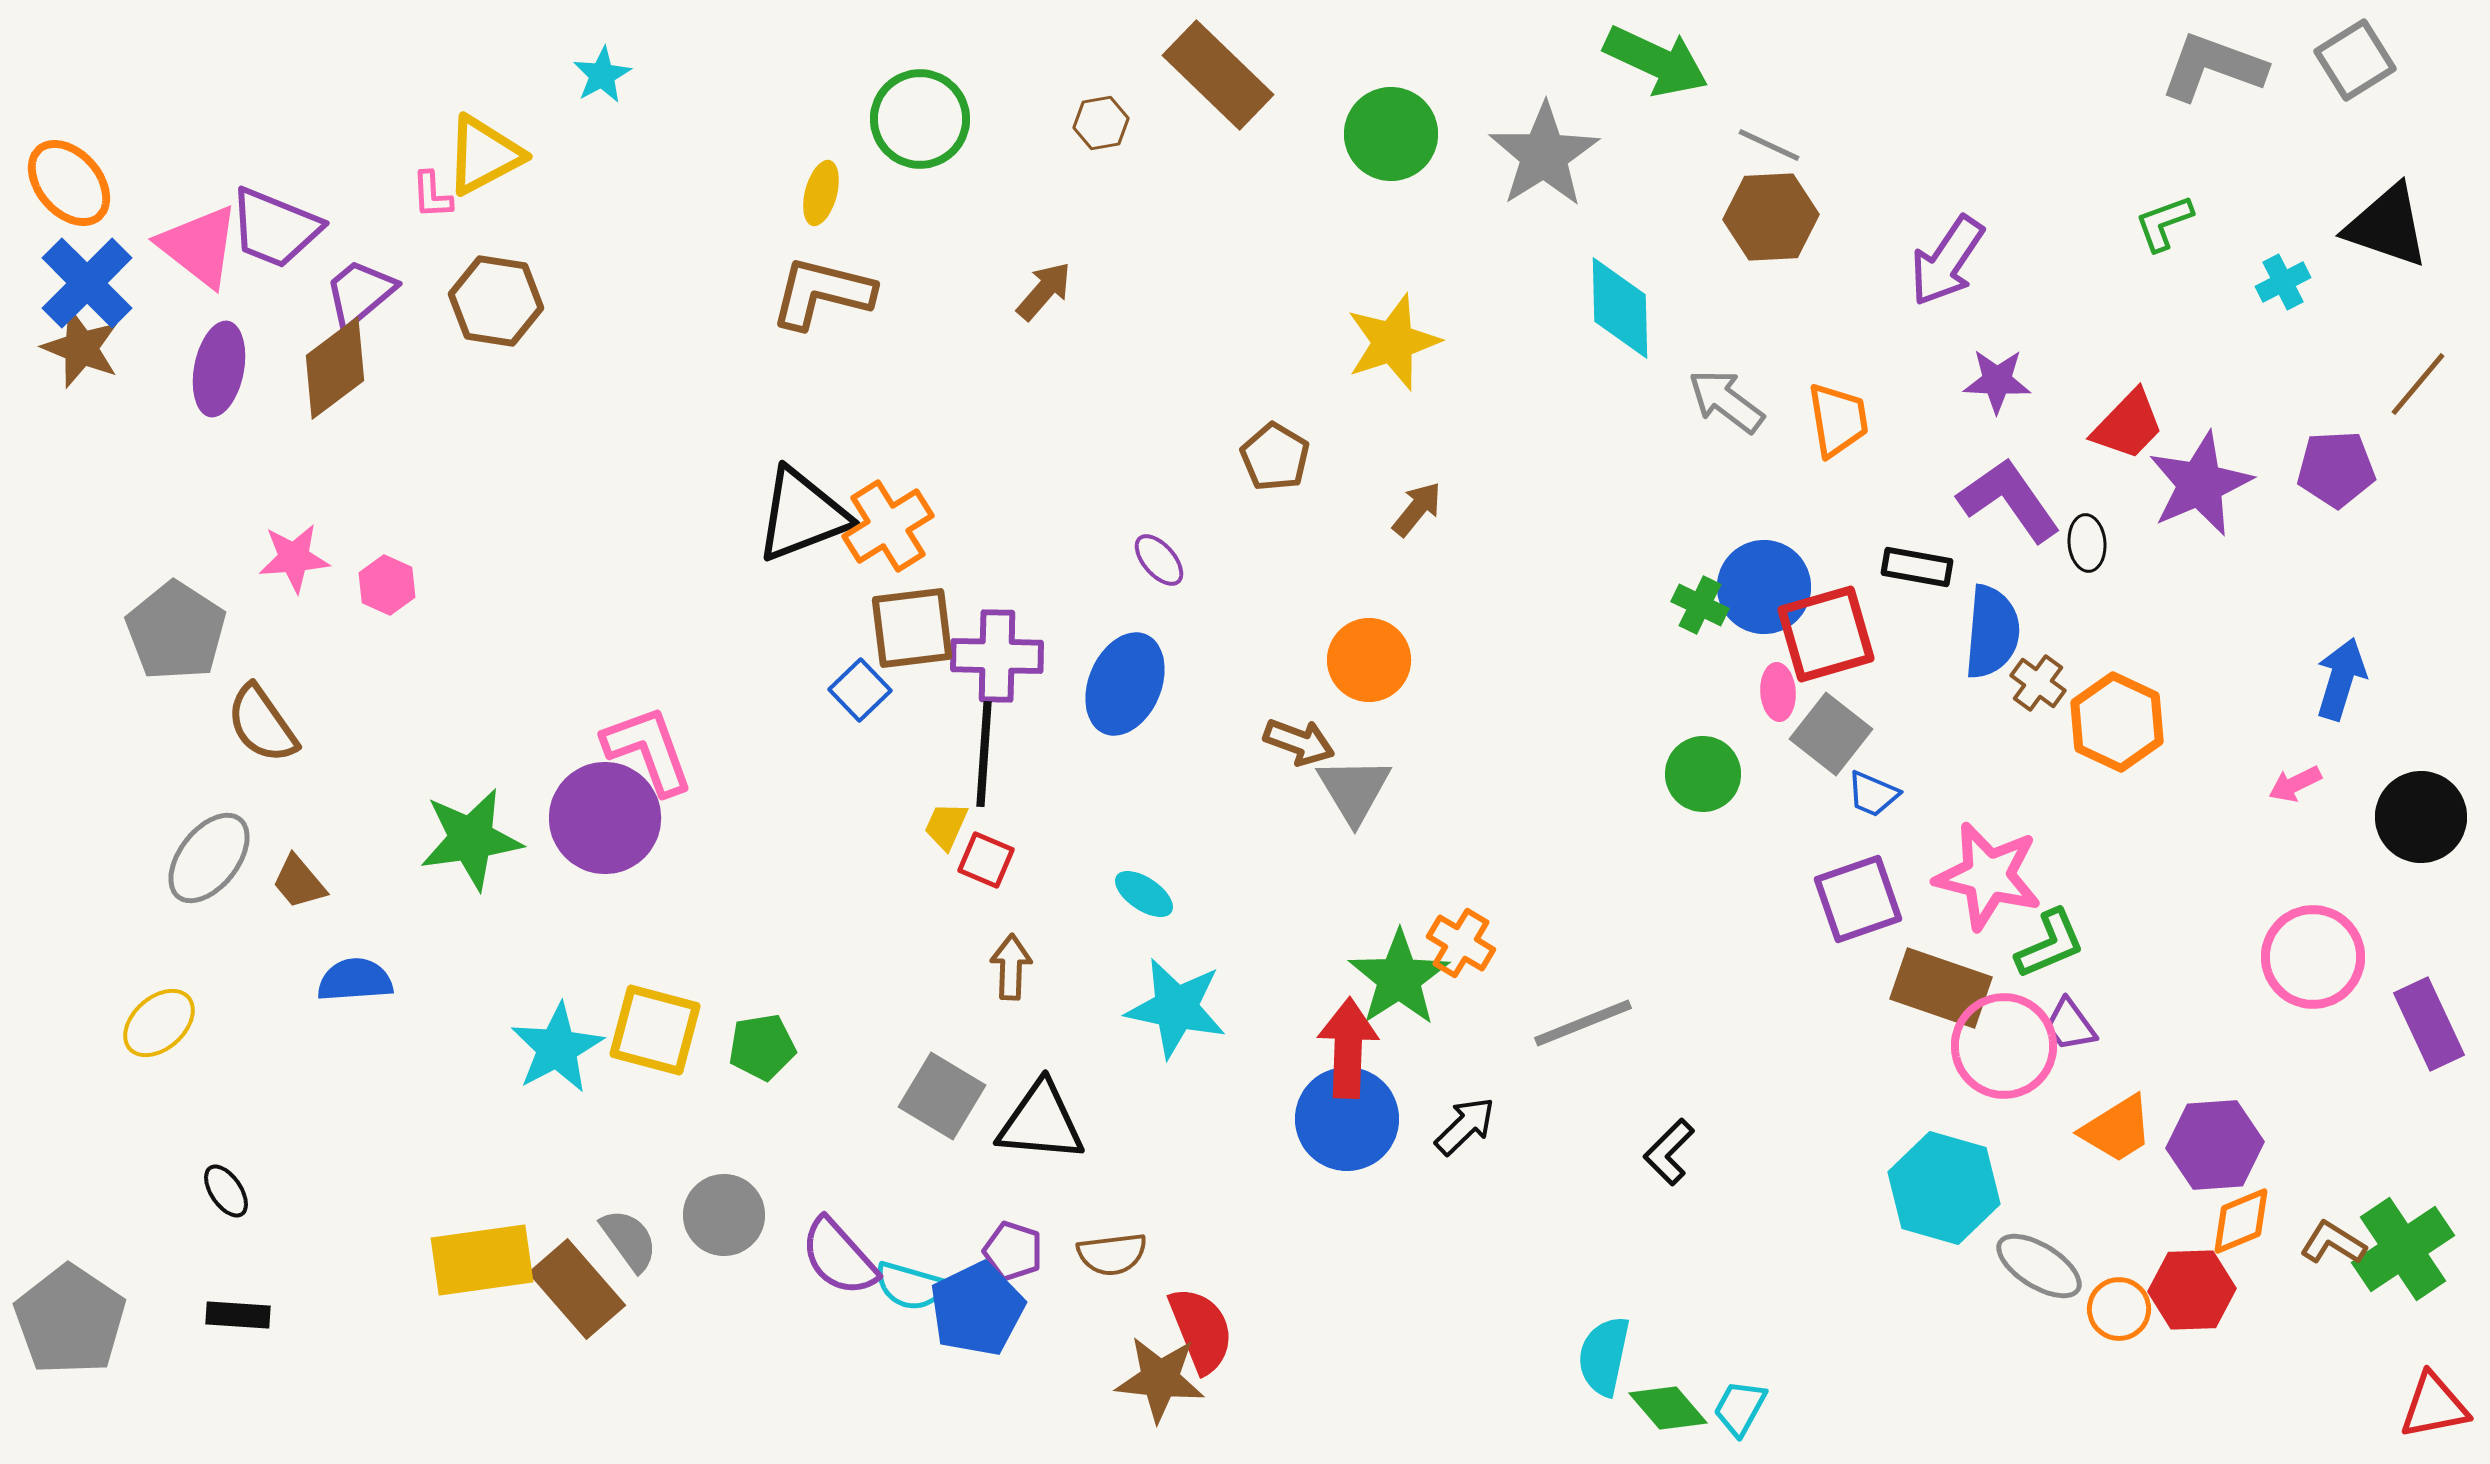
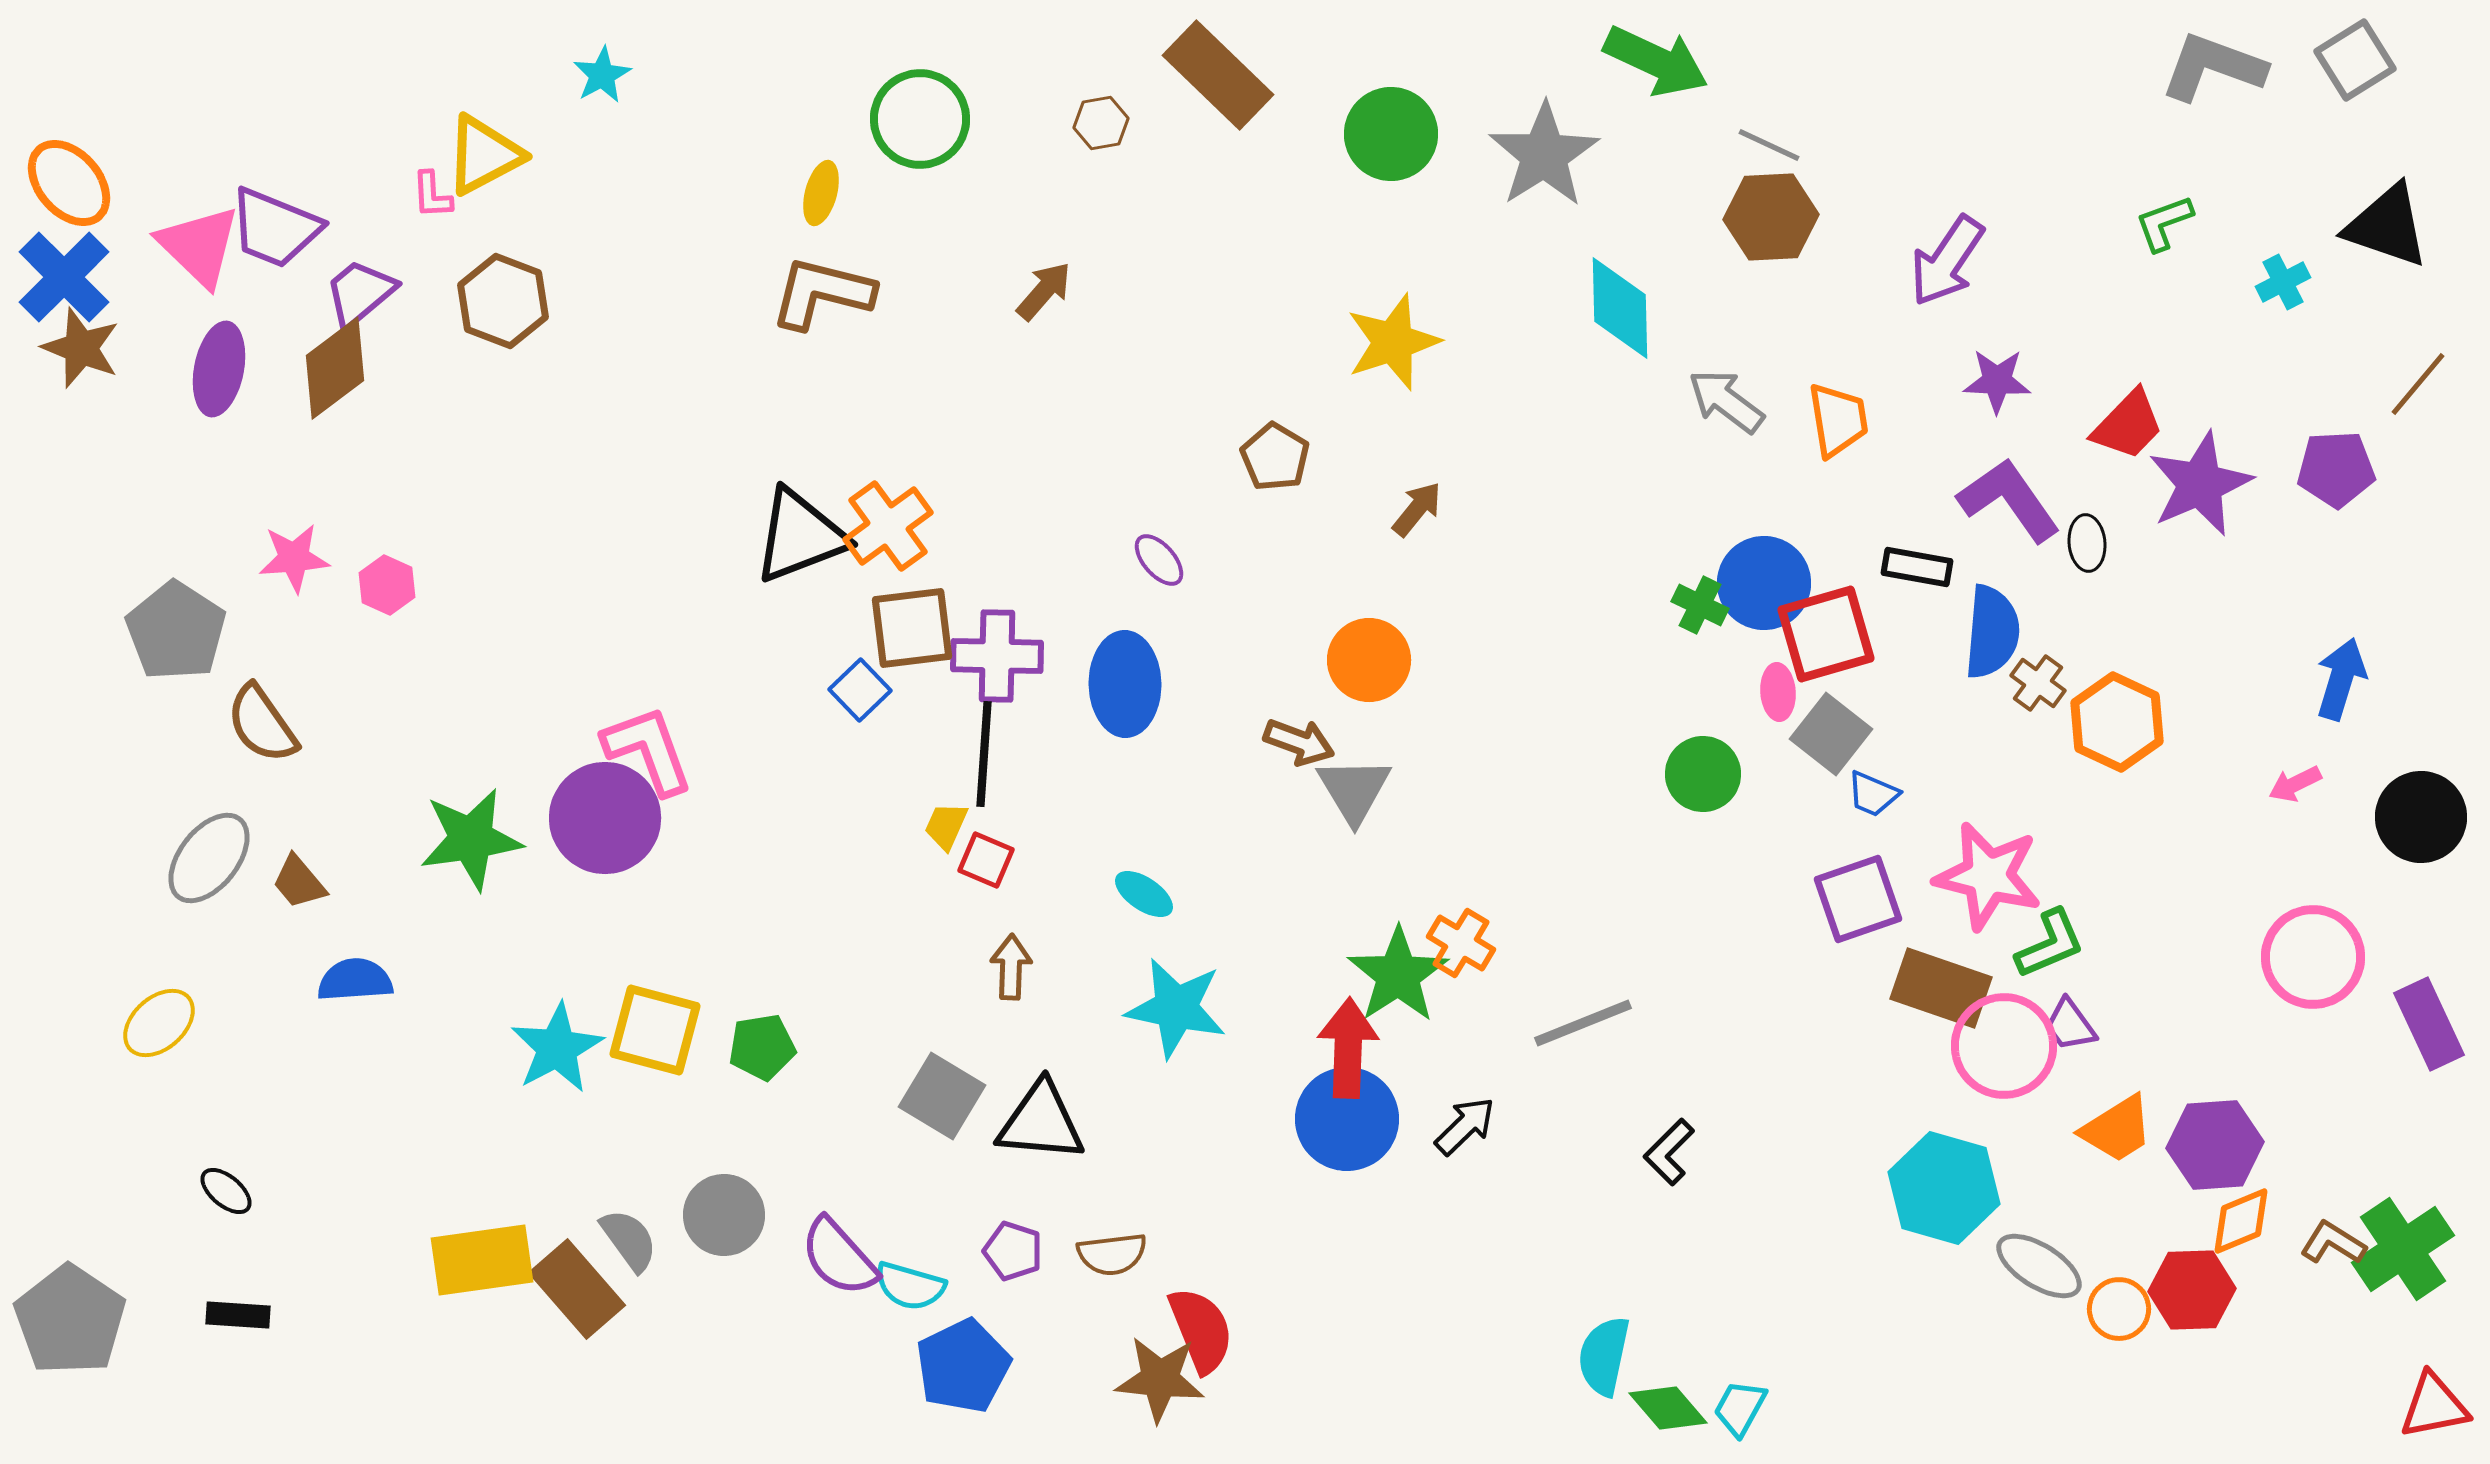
pink triangle at (199, 246): rotated 6 degrees clockwise
blue cross at (87, 283): moved 23 px left, 6 px up
brown hexagon at (496, 301): moved 7 px right; rotated 12 degrees clockwise
black triangle at (802, 515): moved 2 px left, 21 px down
orange cross at (888, 526): rotated 4 degrees counterclockwise
blue circle at (1764, 587): moved 4 px up
blue ellipse at (1125, 684): rotated 24 degrees counterclockwise
green star at (1399, 978): moved 1 px left, 3 px up
black ellipse at (226, 1191): rotated 16 degrees counterclockwise
blue pentagon at (977, 1309): moved 14 px left, 57 px down
